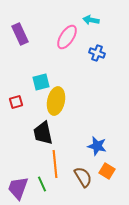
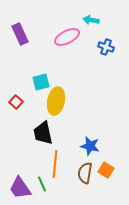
pink ellipse: rotated 30 degrees clockwise
blue cross: moved 9 px right, 6 px up
red square: rotated 32 degrees counterclockwise
blue star: moved 7 px left
orange line: rotated 12 degrees clockwise
orange square: moved 1 px left, 1 px up
brown semicircle: moved 2 px right, 4 px up; rotated 140 degrees counterclockwise
purple trapezoid: moved 2 px right; rotated 55 degrees counterclockwise
